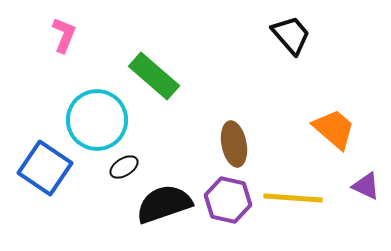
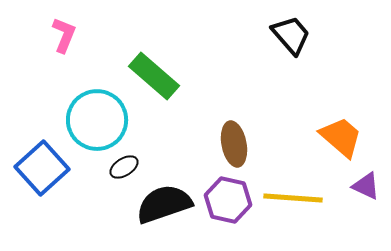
orange trapezoid: moved 7 px right, 8 px down
blue square: moved 3 px left; rotated 14 degrees clockwise
